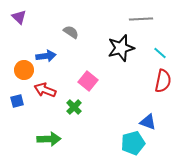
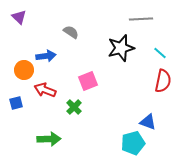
pink square: rotated 30 degrees clockwise
blue square: moved 1 px left, 2 px down
